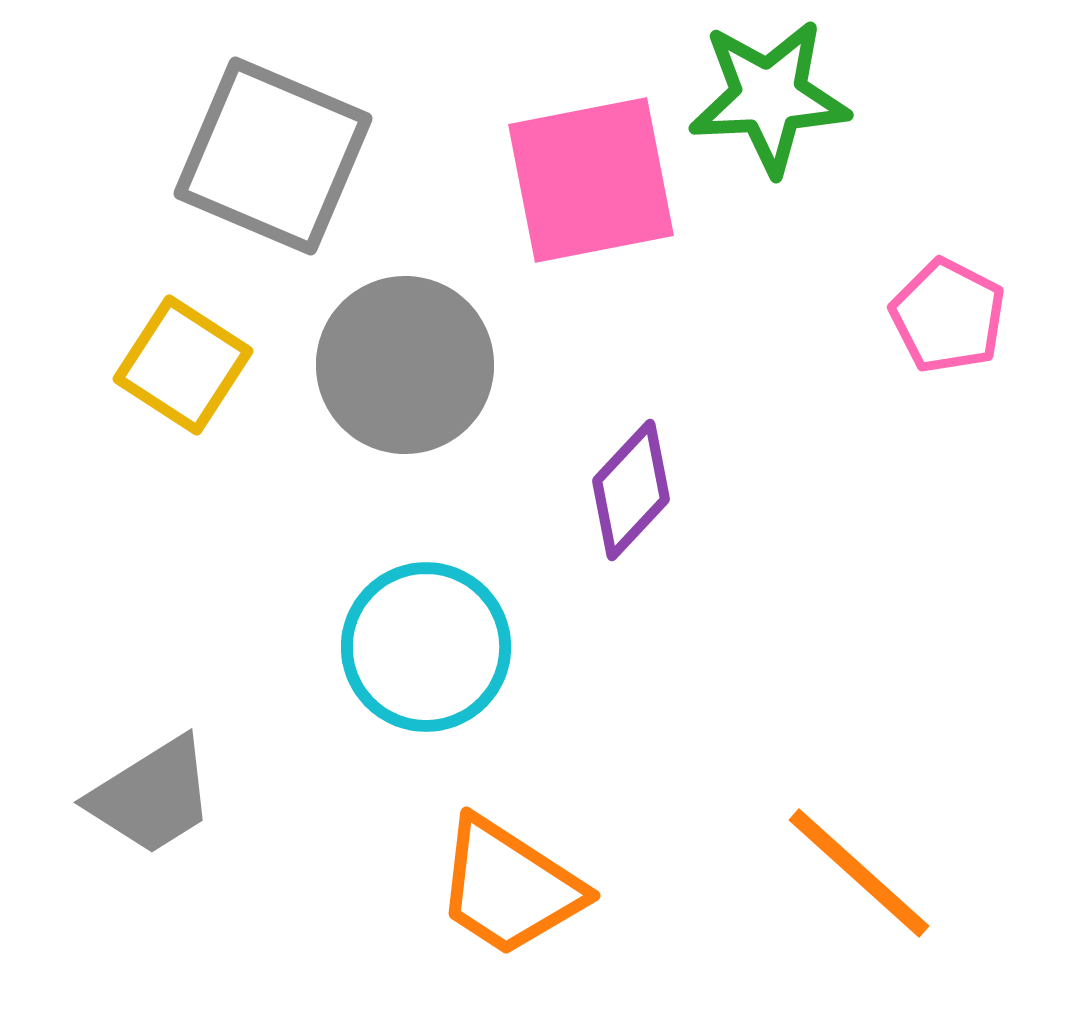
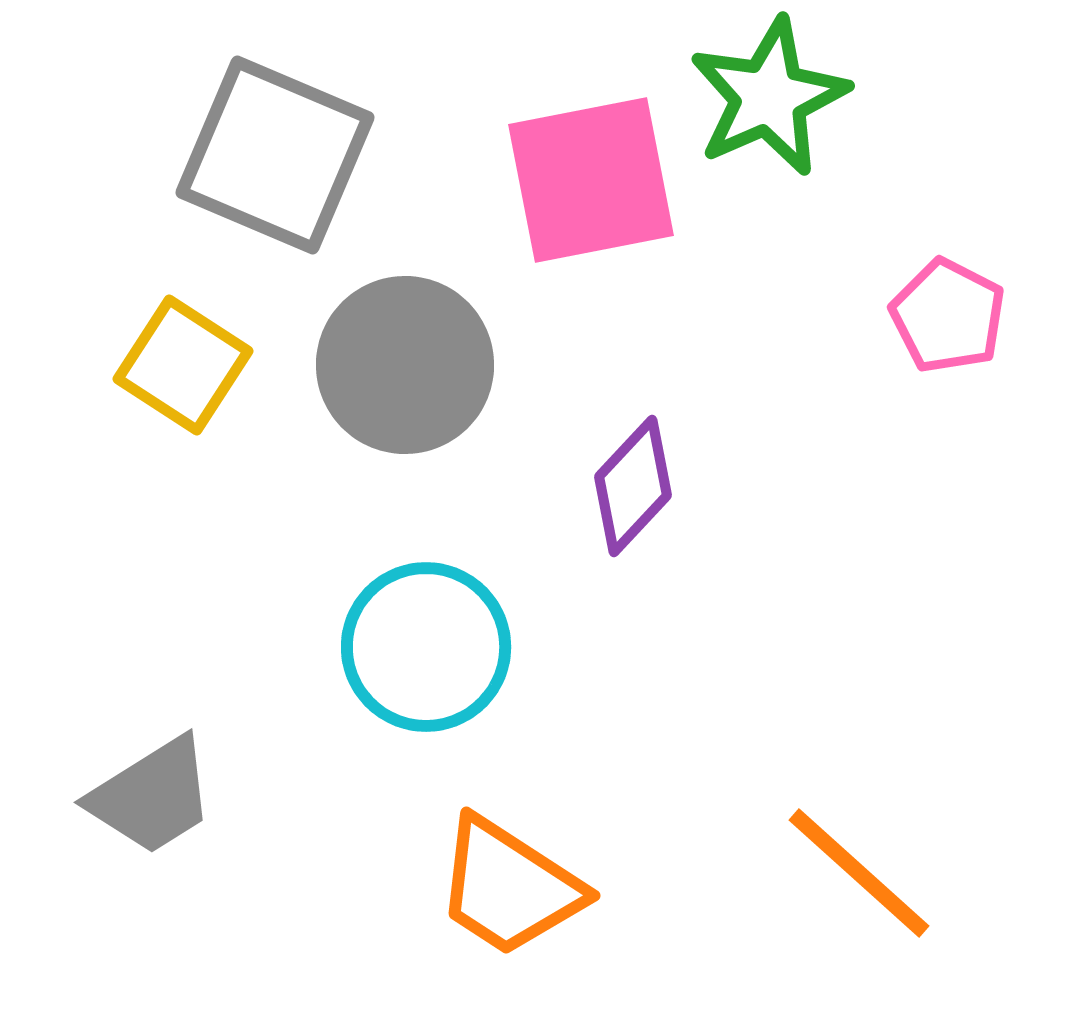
green star: rotated 21 degrees counterclockwise
gray square: moved 2 px right, 1 px up
purple diamond: moved 2 px right, 4 px up
